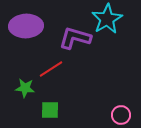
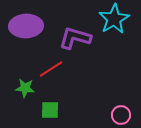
cyan star: moved 7 px right
